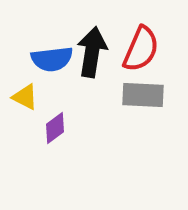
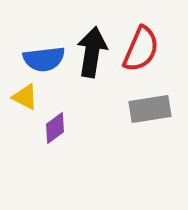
blue semicircle: moved 8 px left
gray rectangle: moved 7 px right, 14 px down; rotated 12 degrees counterclockwise
